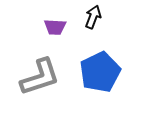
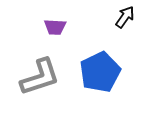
black arrow: moved 32 px right; rotated 15 degrees clockwise
